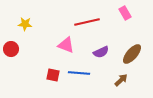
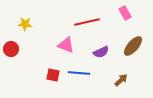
brown ellipse: moved 1 px right, 8 px up
